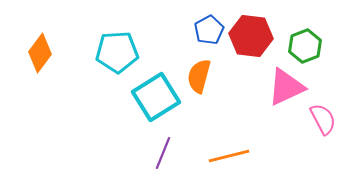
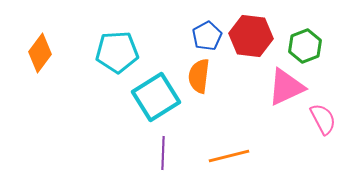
blue pentagon: moved 2 px left, 6 px down
orange semicircle: rotated 8 degrees counterclockwise
purple line: rotated 20 degrees counterclockwise
